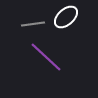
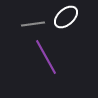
purple line: rotated 18 degrees clockwise
